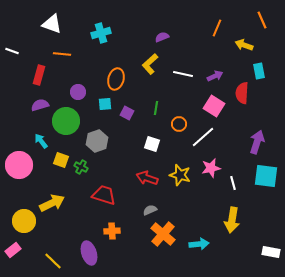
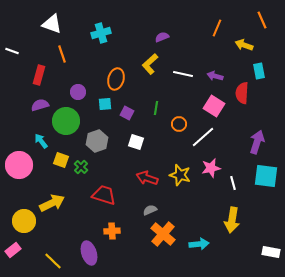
orange line at (62, 54): rotated 66 degrees clockwise
purple arrow at (215, 76): rotated 140 degrees counterclockwise
white square at (152, 144): moved 16 px left, 2 px up
green cross at (81, 167): rotated 16 degrees clockwise
